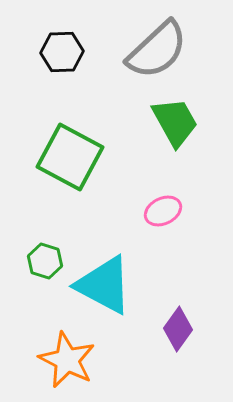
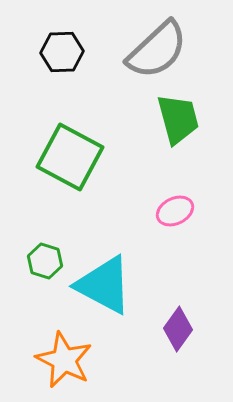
green trapezoid: moved 3 px right, 3 px up; rotated 14 degrees clockwise
pink ellipse: moved 12 px right
orange star: moved 3 px left
